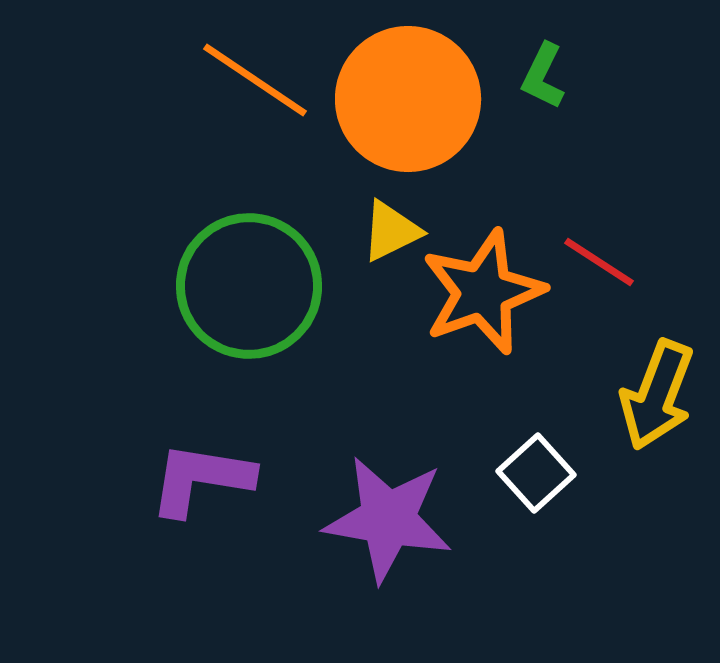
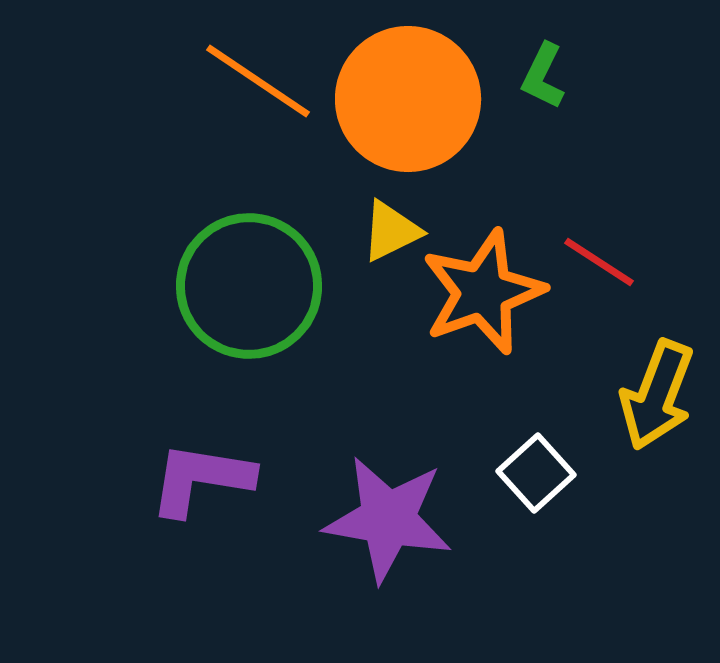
orange line: moved 3 px right, 1 px down
